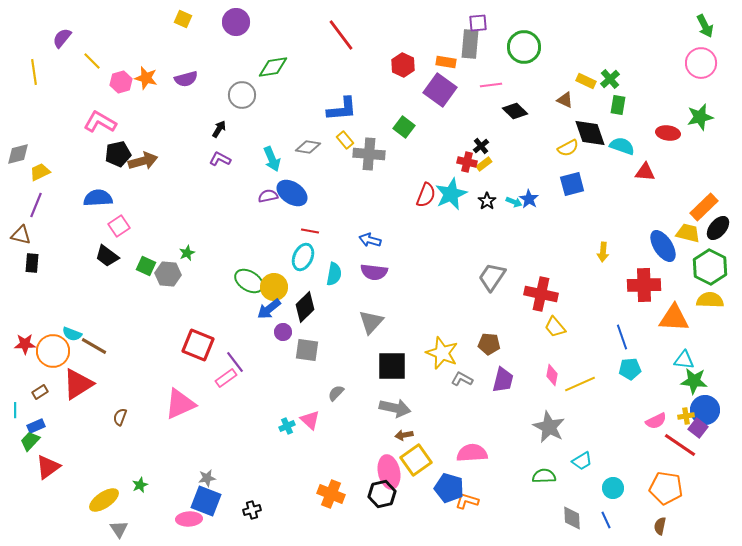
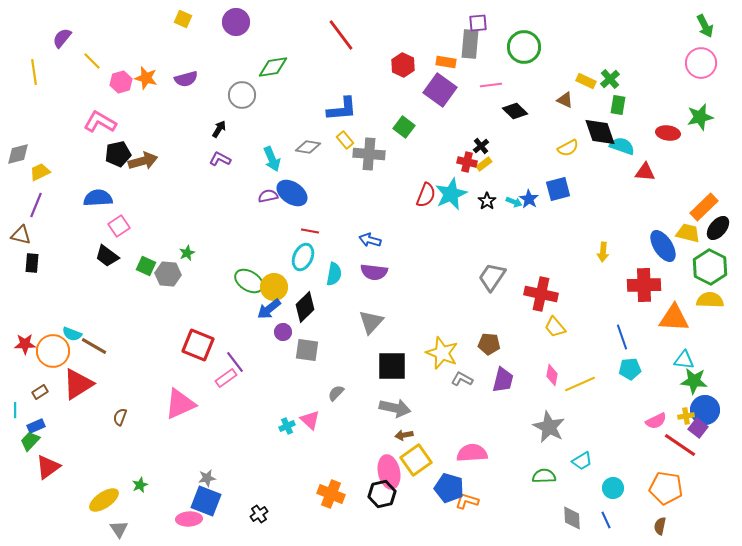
black diamond at (590, 133): moved 10 px right, 1 px up
blue square at (572, 184): moved 14 px left, 5 px down
black cross at (252, 510): moved 7 px right, 4 px down; rotated 18 degrees counterclockwise
